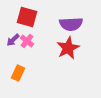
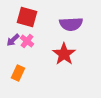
red star: moved 4 px left, 6 px down; rotated 10 degrees counterclockwise
